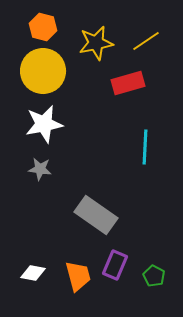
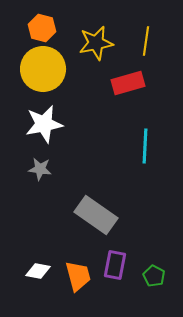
orange hexagon: moved 1 px left, 1 px down
yellow line: rotated 48 degrees counterclockwise
yellow circle: moved 2 px up
cyan line: moved 1 px up
purple rectangle: rotated 12 degrees counterclockwise
white diamond: moved 5 px right, 2 px up
